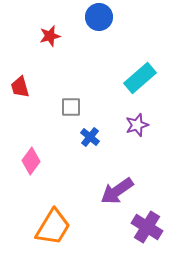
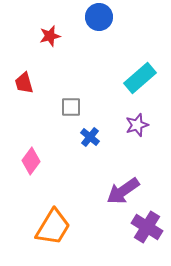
red trapezoid: moved 4 px right, 4 px up
purple arrow: moved 6 px right
